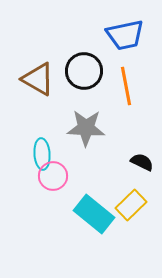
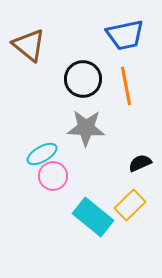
black circle: moved 1 px left, 8 px down
brown triangle: moved 9 px left, 34 px up; rotated 9 degrees clockwise
cyan ellipse: rotated 64 degrees clockwise
black semicircle: moved 2 px left, 1 px down; rotated 50 degrees counterclockwise
yellow rectangle: moved 1 px left
cyan rectangle: moved 1 px left, 3 px down
